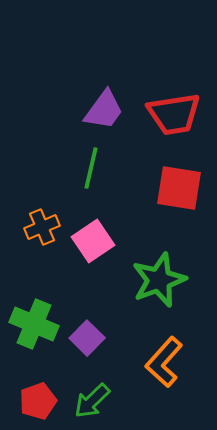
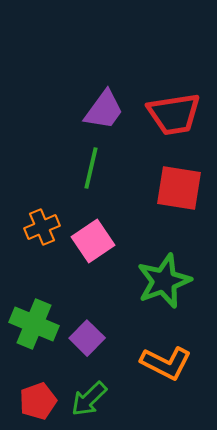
green star: moved 5 px right, 1 px down
orange L-shape: moved 2 px right, 1 px down; rotated 105 degrees counterclockwise
green arrow: moved 3 px left, 2 px up
